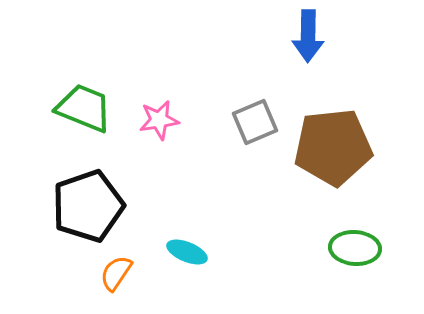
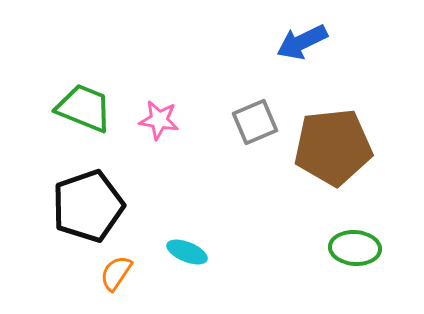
blue arrow: moved 6 px left, 6 px down; rotated 63 degrees clockwise
pink star: rotated 18 degrees clockwise
